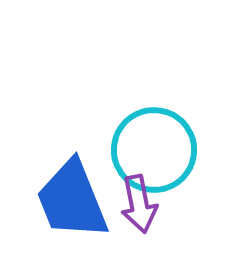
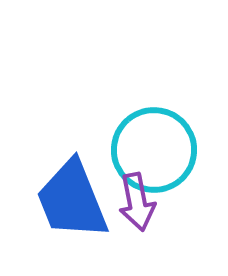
purple arrow: moved 2 px left, 2 px up
